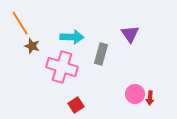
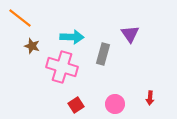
orange line: moved 5 px up; rotated 20 degrees counterclockwise
gray rectangle: moved 2 px right
pink circle: moved 20 px left, 10 px down
